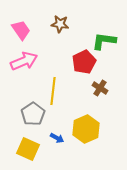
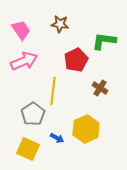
red pentagon: moved 8 px left, 2 px up
